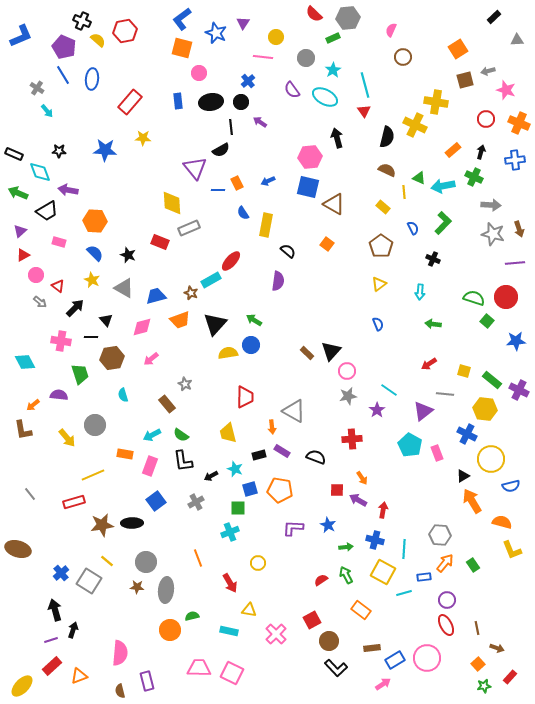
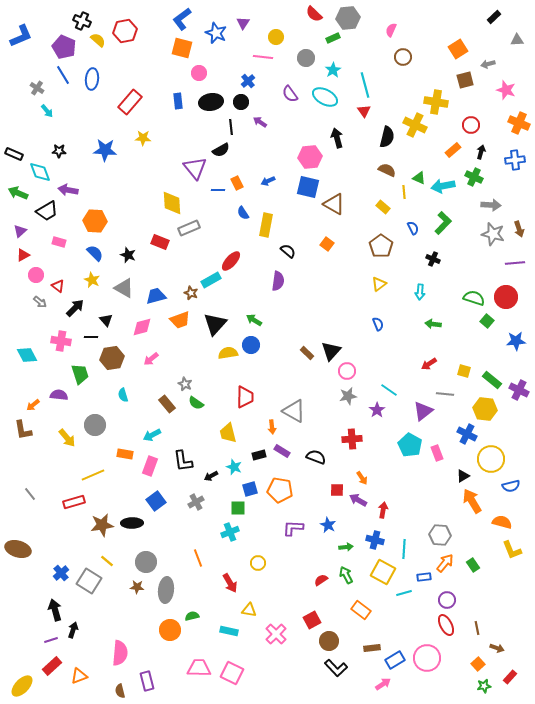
gray arrow at (488, 71): moved 7 px up
purple semicircle at (292, 90): moved 2 px left, 4 px down
red circle at (486, 119): moved 15 px left, 6 px down
cyan diamond at (25, 362): moved 2 px right, 7 px up
green semicircle at (181, 435): moved 15 px right, 32 px up
cyan star at (235, 469): moved 1 px left, 2 px up
